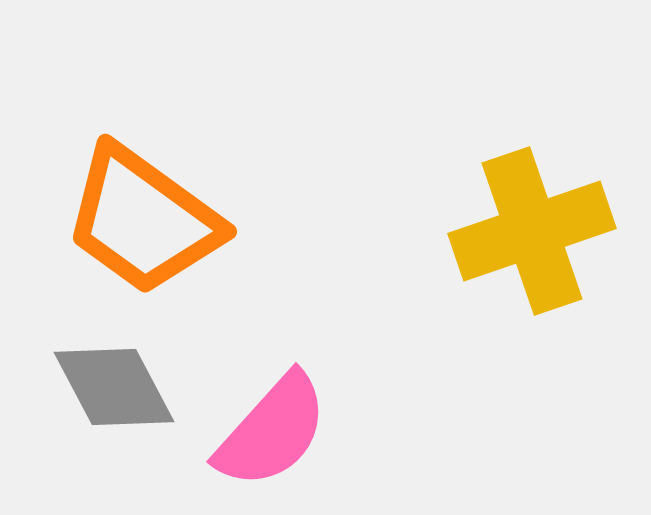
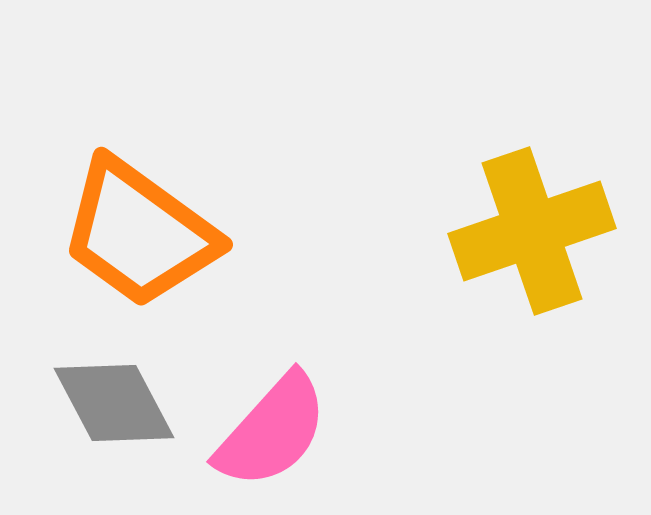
orange trapezoid: moved 4 px left, 13 px down
gray diamond: moved 16 px down
